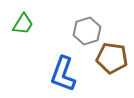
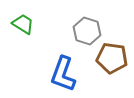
green trapezoid: rotated 90 degrees counterclockwise
gray hexagon: rotated 24 degrees counterclockwise
